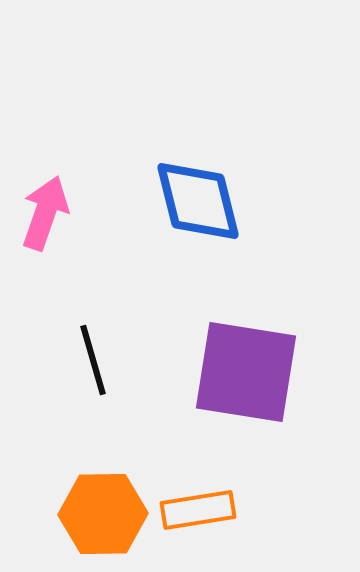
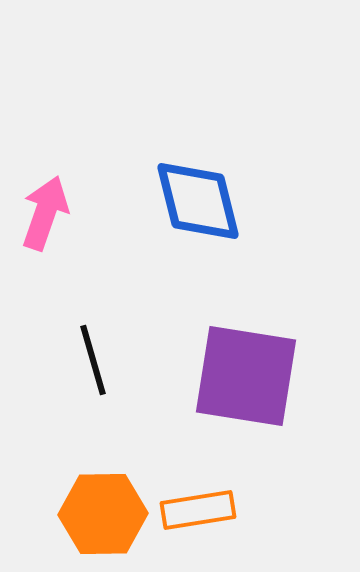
purple square: moved 4 px down
